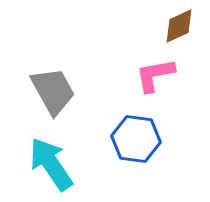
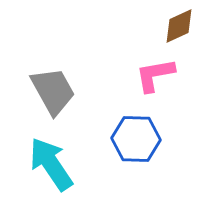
blue hexagon: rotated 6 degrees counterclockwise
